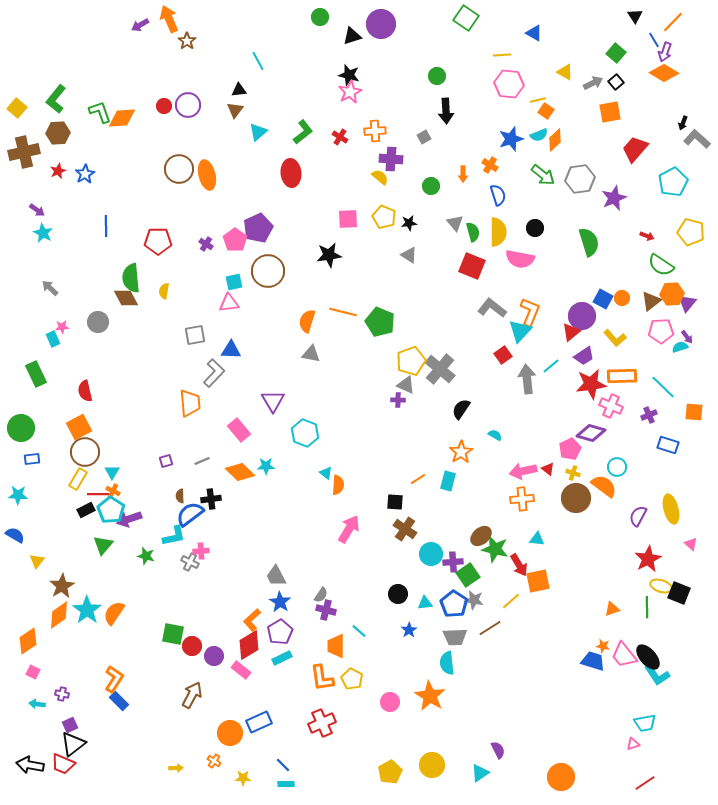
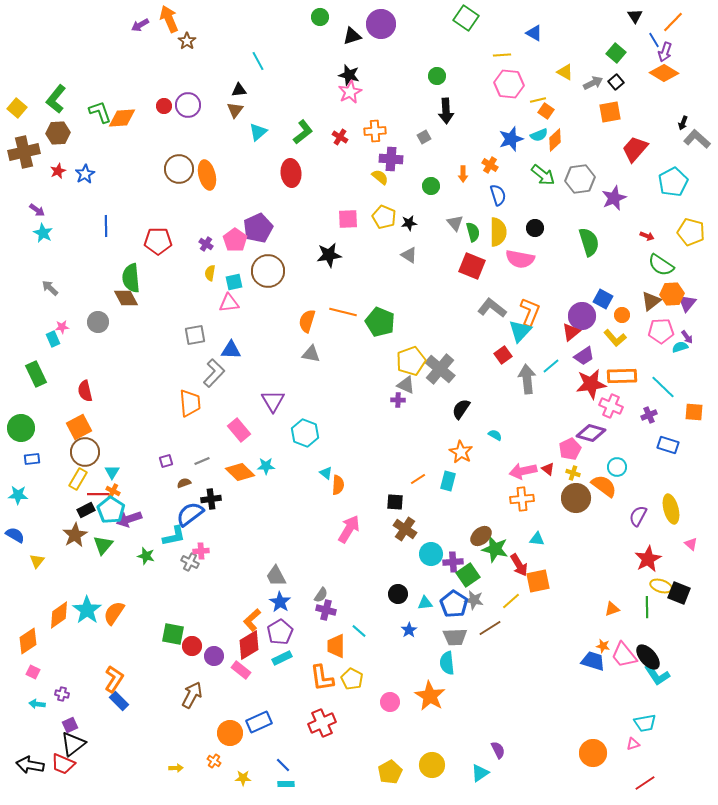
yellow semicircle at (164, 291): moved 46 px right, 18 px up
orange circle at (622, 298): moved 17 px down
orange star at (461, 452): rotated 10 degrees counterclockwise
brown semicircle at (180, 496): moved 4 px right, 13 px up; rotated 72 degrees clockwise
brown star at (62, 586): moved 13 px right, 51 px up
orange circle at (561, 777): moved 32 px right, 24 px up
